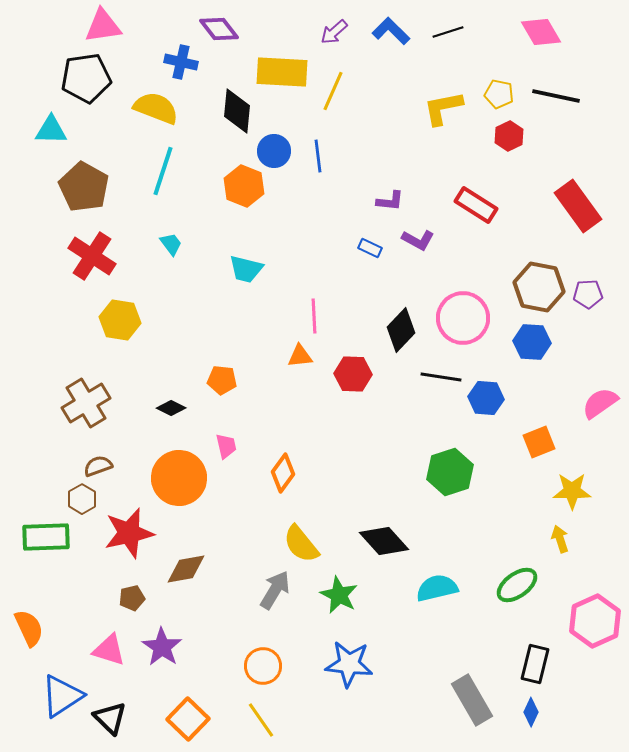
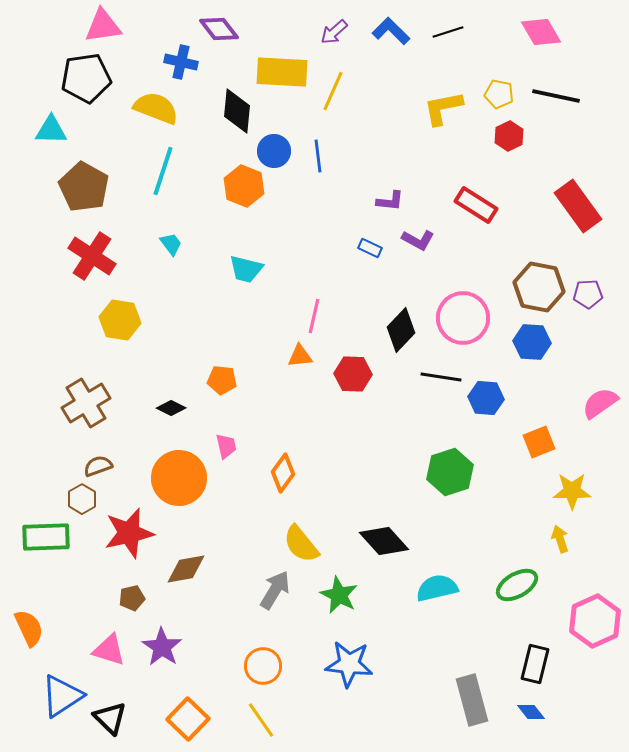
pink line at (314, 316): rotated 16 degrees clockwise
green ellipse at (517, 585): rotated 6 degrees clockwise
gray rectangle at (472, 700): rotated 15 degrees clockwise
blue diamond at (531, 712): rotated 64 degrees counterclockwise
